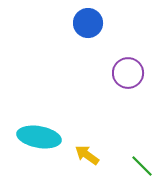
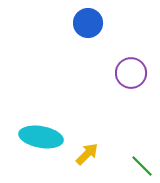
purple circle: moved 3 px right
cyan ellipse: moved 2 px right
yellow arrow: moved 1 px up; rotated 100 degrees clockwise
